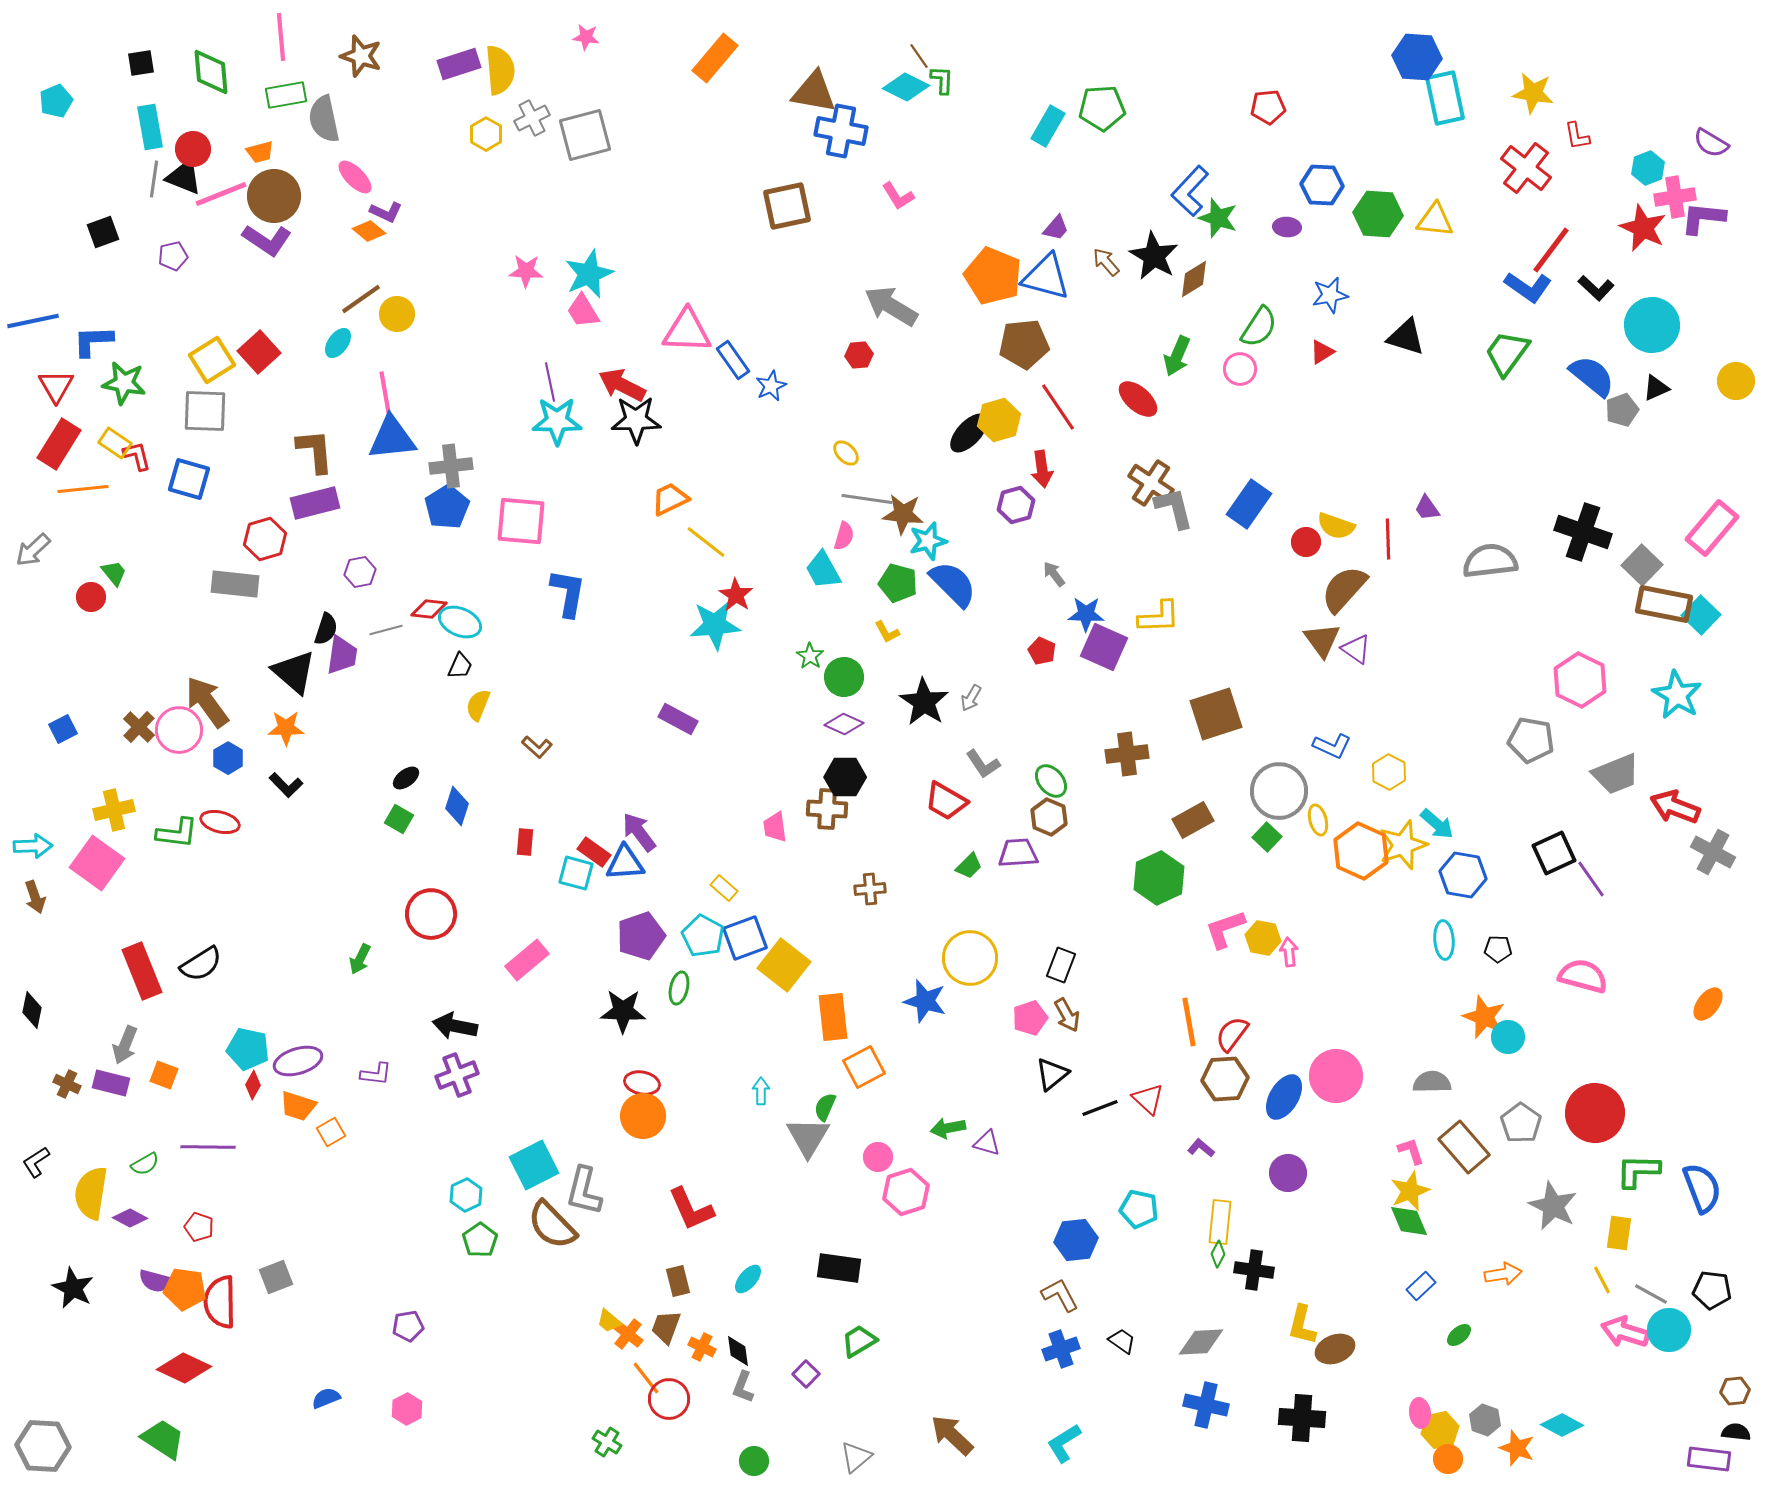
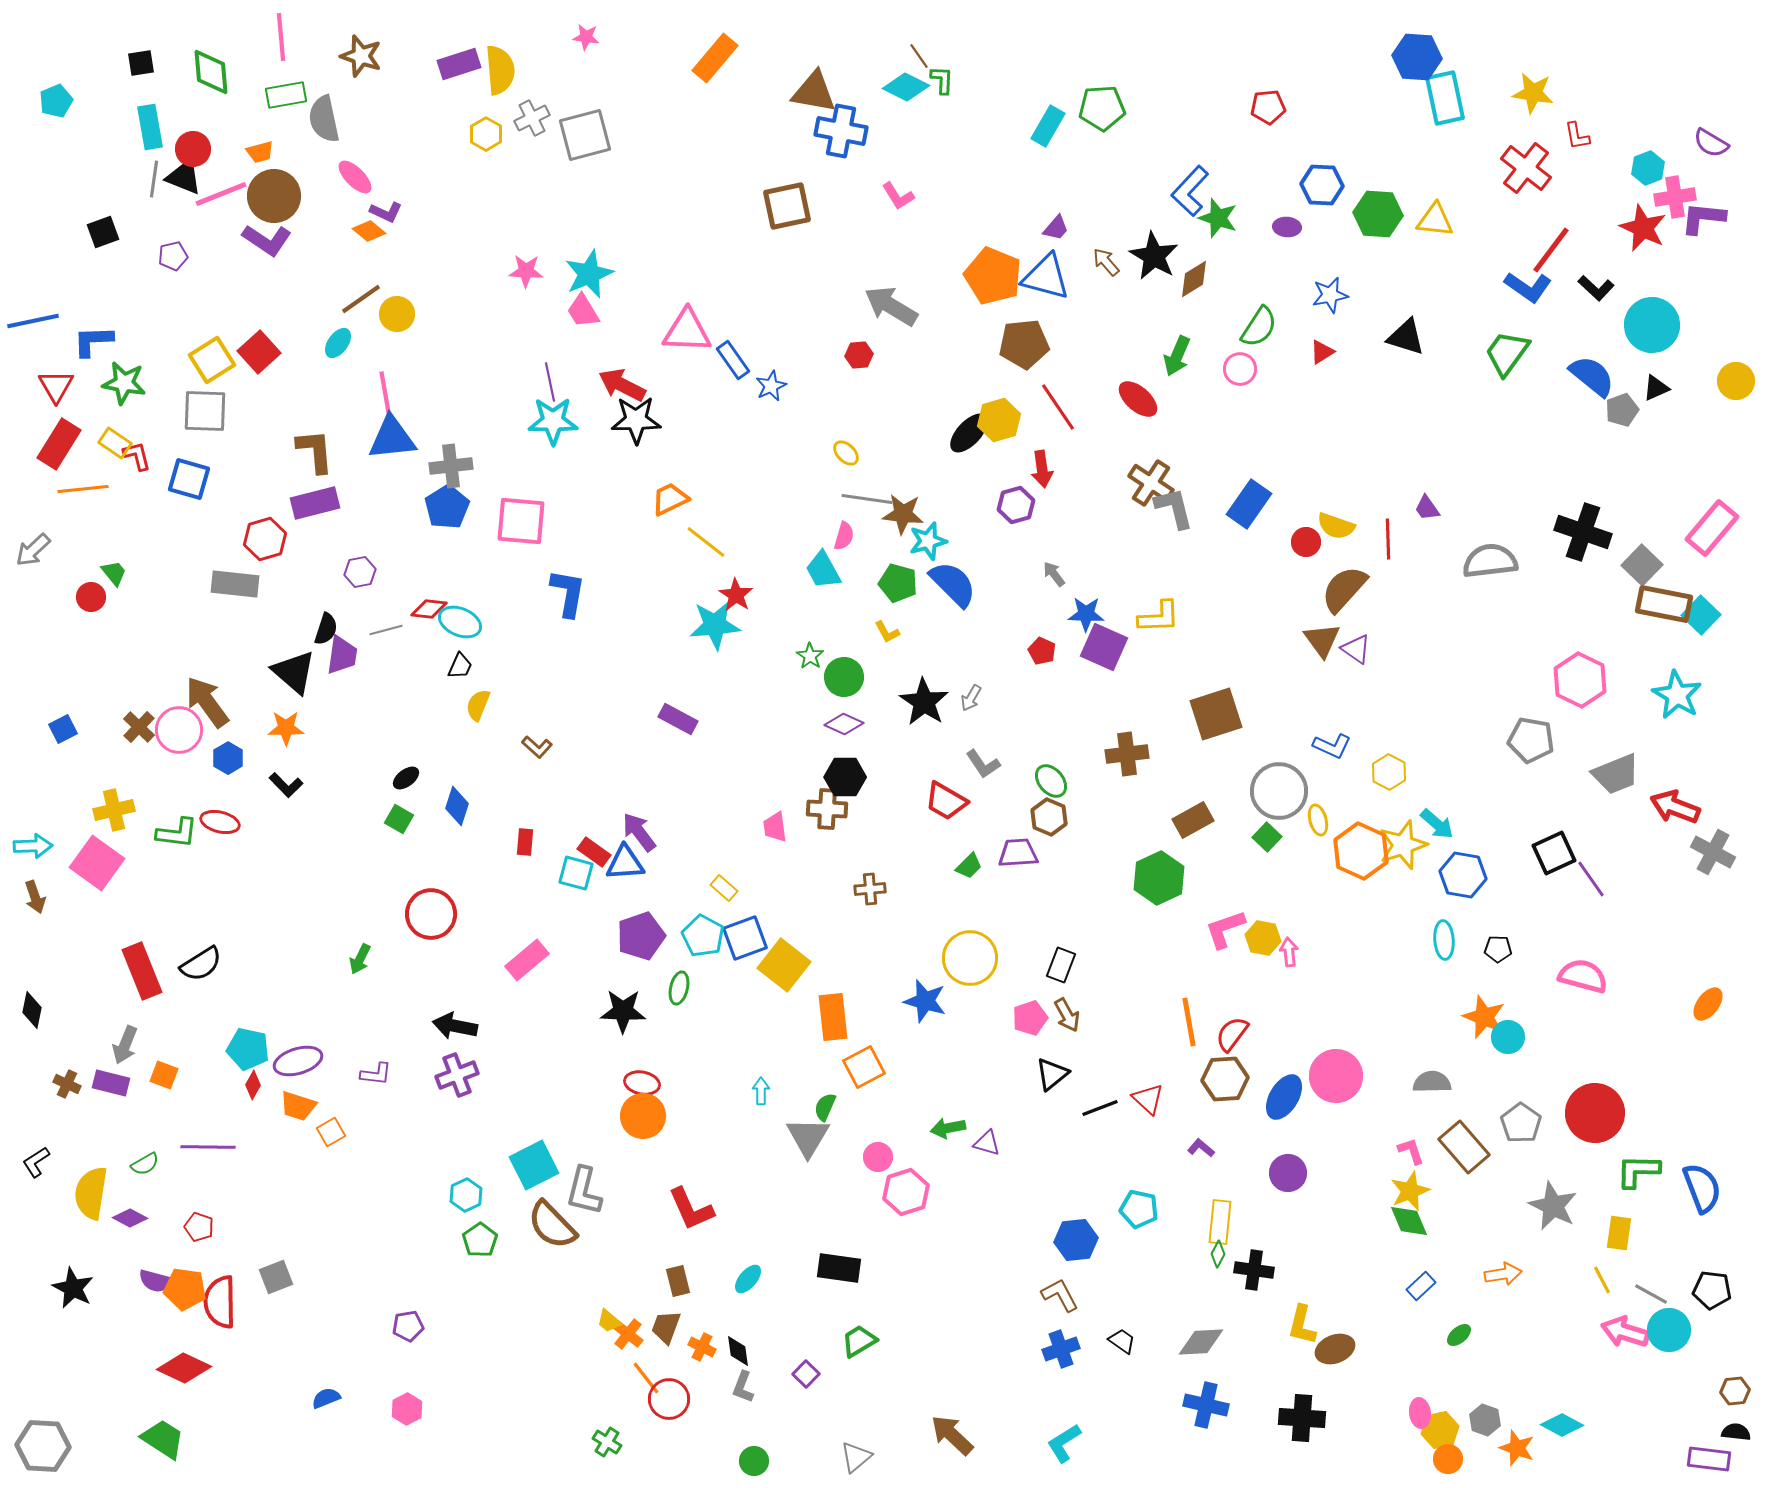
cyan star at (557, 421): moved 4 px left
